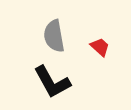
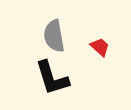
black L-shape: moved 4 px up; rotated 12 degrees clockwise
